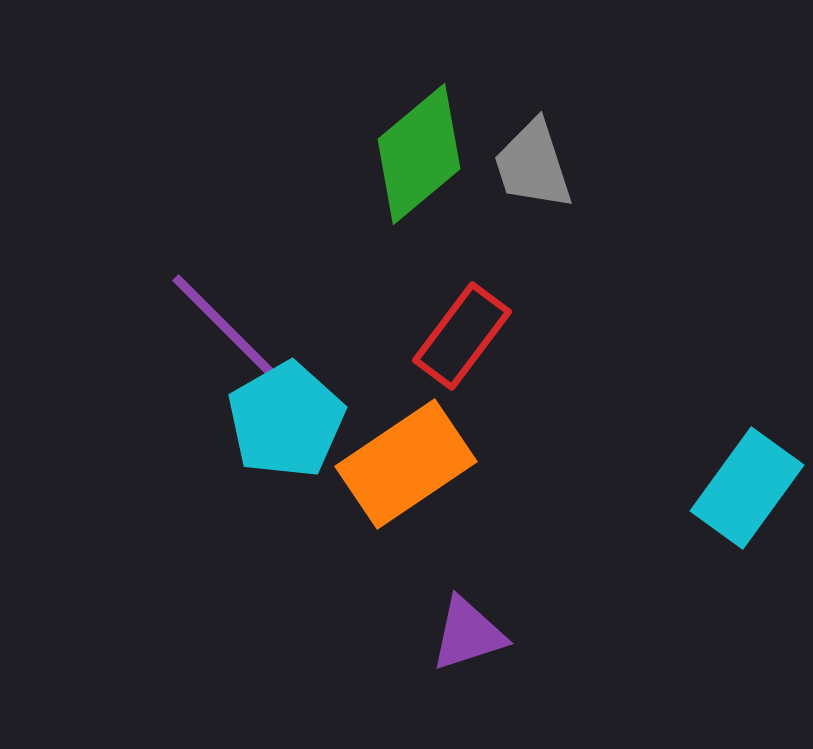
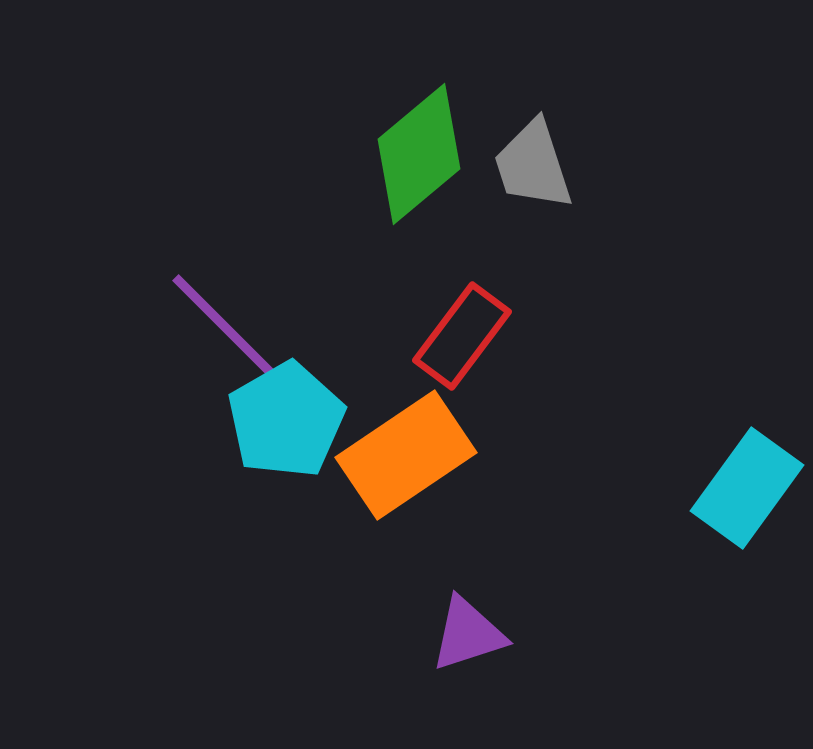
orange rectangle: moved 9 px up
